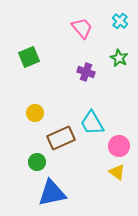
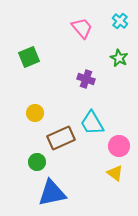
purple cross: moved 7 px down
yellow triangle: moved 2 px left, 1 px down
